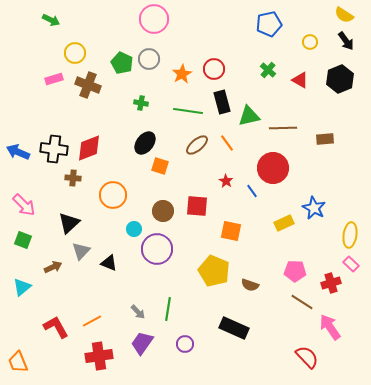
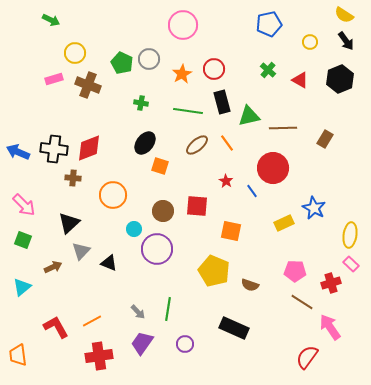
pink circle at (154, 19): moved 29 px right, 6 px down
brown rectangle at (325, 139): rotated 54 degrees counterclockwise
red semicircle at (307, 357): rotated 100 degrees counterclockwise
orange trapezoid at (18, 362): moved 7 px up; rotated 15 degrees clockwise
